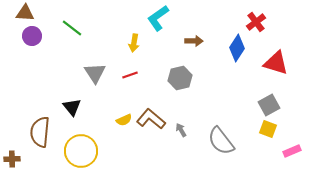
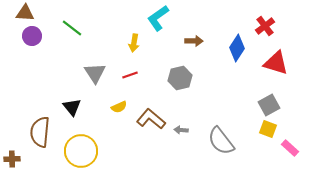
red cross: moved 9 px right, 4 px down
yellow semicircle: moved 5 px left, 13 px up
gray arrow: rotated 56 degrees counterclockwise
pink rectangle: moved 2 px left, 3 px up; rotated 66 degrees clockwise
